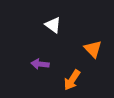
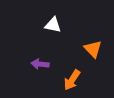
white triangle: rotated 24 degrees counterclockwise
